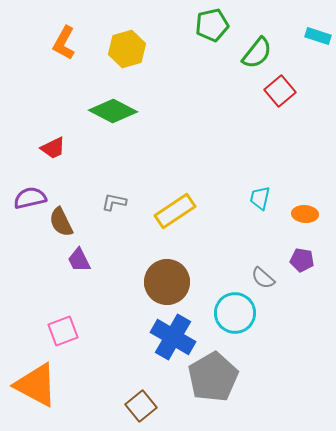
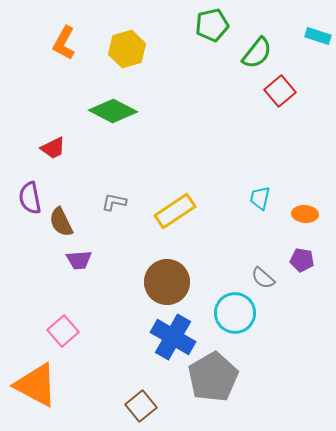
purple semicircle: rotated 88 degrees counterclockwise
purple trapezoid: rotated 68 degrees counterclockwise
pink square: rotated 20 degrees counterclockwise
